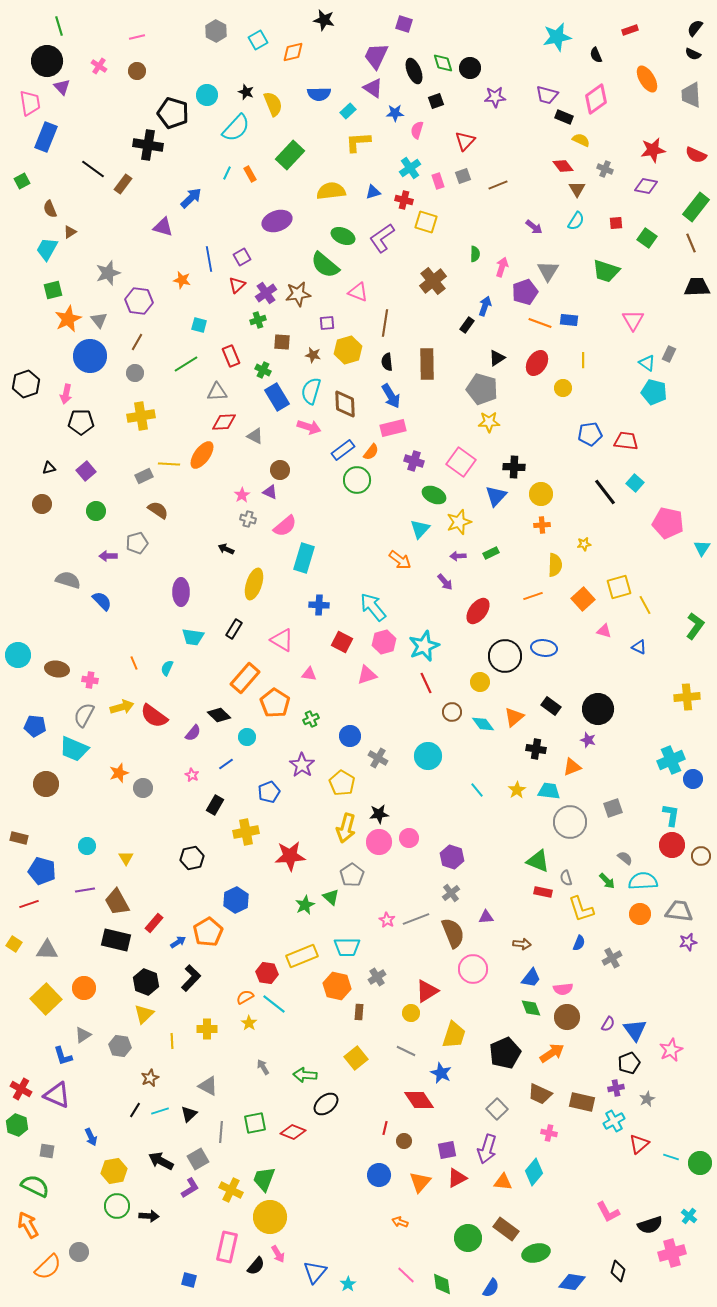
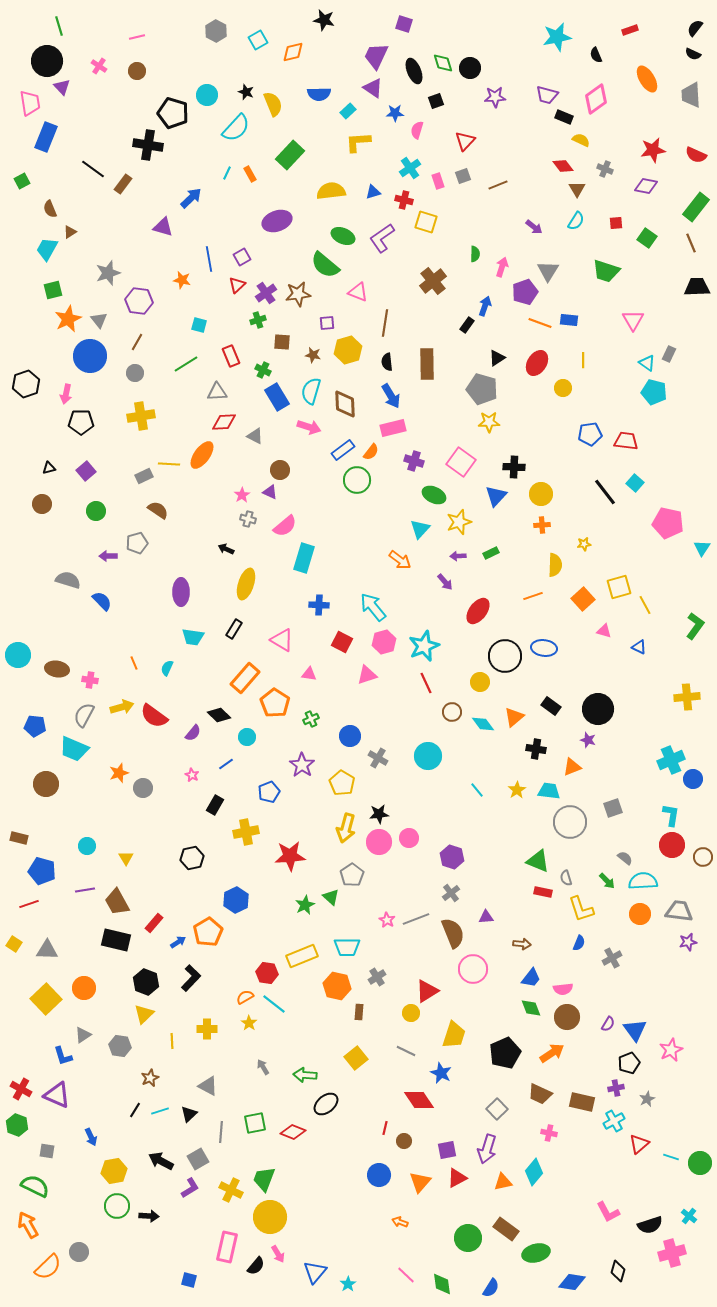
yellow ellipse at (254, 584): moved 8 px left
brown circle at (701, 856): moved 2 px right, 1 px down
orange triangle at (503, 1182): rotated 18 degrees counterclockwise
